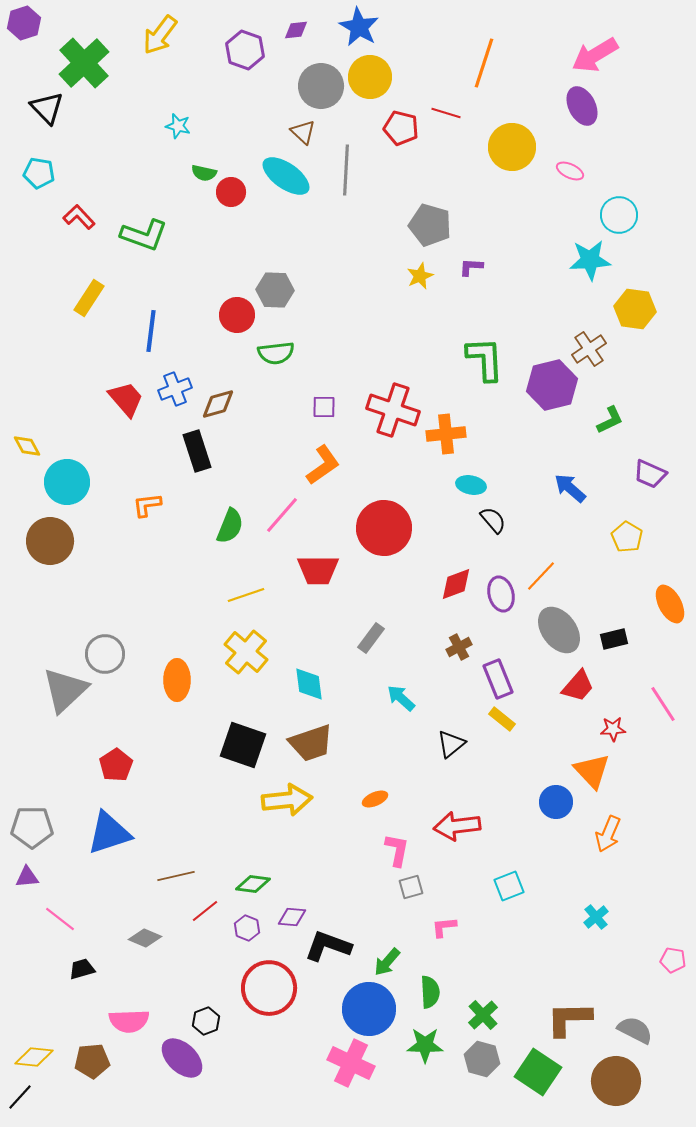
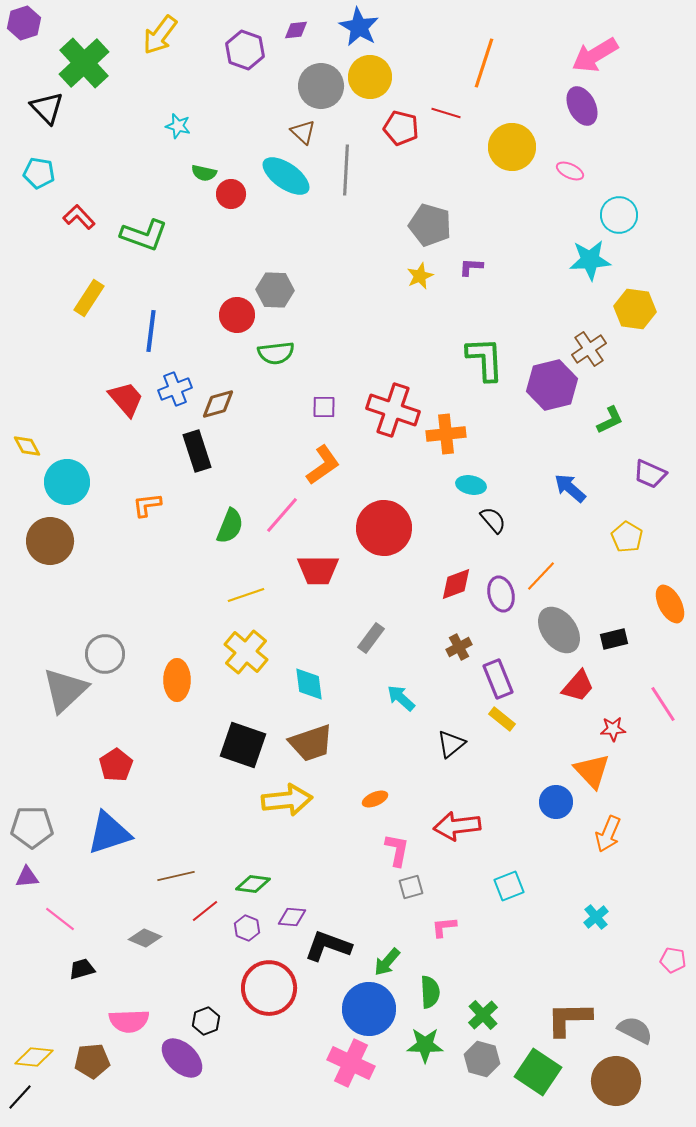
red circle at (231, 192): moved 2 px down
